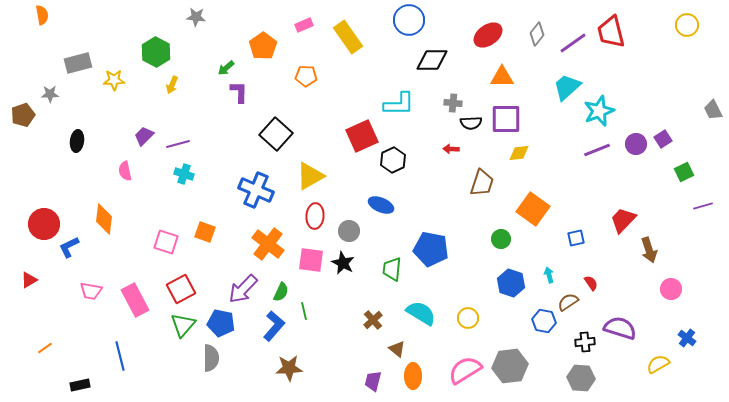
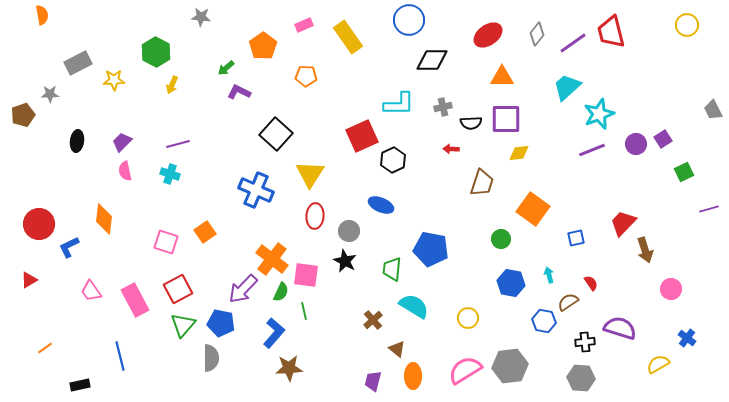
gray star at (196, 17): moved 5 px right
gray rectangle at (78, 63): rotated 12 degrees counterclockwise
purple L-shape at (239, 92): rotated 65 degrees counterclockwise
gray cross at (453, 103): moved 10 px left, 4 px down; rotated 18 degrees counterclockwise
cyan star at (599, 111): moved 3 px down
purple trapezoid at (144, 136): moved 22 px left, 6 px down
purple line at (597, 150): moved 5 px left
cyan cross at (184, 174): moved 14 px left
yellow triangle at (310, 176): moved 2 px up; rotated 28 degrees counterclockwise
purple line at (703, 206): moved 6 px right, 3 px down
red trapezoid at (623, 220): moved 3 px down
red circle at (44, 224): moved 5 px left
orange square at (205, 232): rotated 35 degrees clockwise
orange cross at (268, 244): moved 4 px right, 15 px down
brown arrow at (649, 250): moved 4 px left
pink square at (311, 260): moved 5 px left, 15 px down
black star at (343, 263): moved 2 px right, 2 px up
blue hexagon at (511, 283): rotated 8 degrees counterclockwise
red square at (181, 289): moved 3 px left
pink trapezoid at (91, 291): rotated 45 degrees clockwise
cyan semicircle at (421, 313): moved 7 px left, 7 px up
blue L-shape at (274, 326): moved 7 px down
